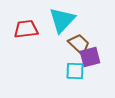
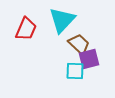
red trapezoid: rotated 120 degrees clockwise
purple square: moved 1 px left, 2 px down
